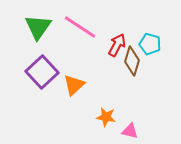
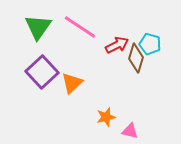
red arrow: rotated 35 degrees clockwise
brown diamond: moved 4 px right, 3 px up
orange triangle: moved 2 px left, 2 px up
orange star: rotated 24 degrees counterclockwise
